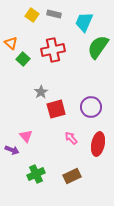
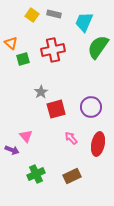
green square: rotated 32 degrees clockwise
